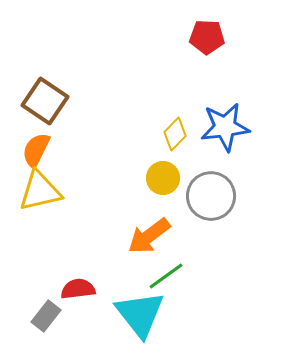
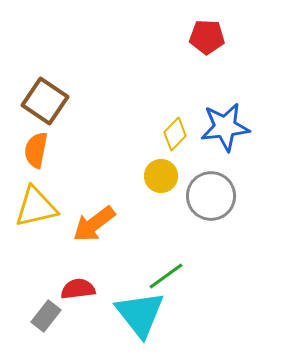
orange semicircle: rotated 15 degrees counterclockwise
yellow circle: moved 2 px left, 2 px up
yellow triangle: moved 4 px left, 16 px down
orange arrow: moved 55 px left, 12 px up
